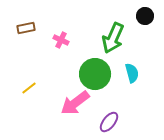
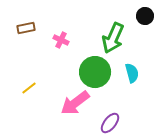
green circle: moved 2 px up
purple ellipse: moved 1 px right, 1 px down
